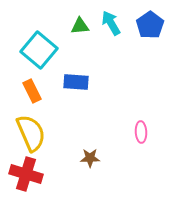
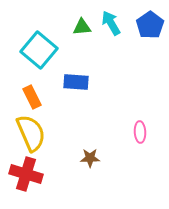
green triangle: moved 2 px right, 1 px down
orange rectangle: moved 6 px down
pink ellipse: moved 1 px left
